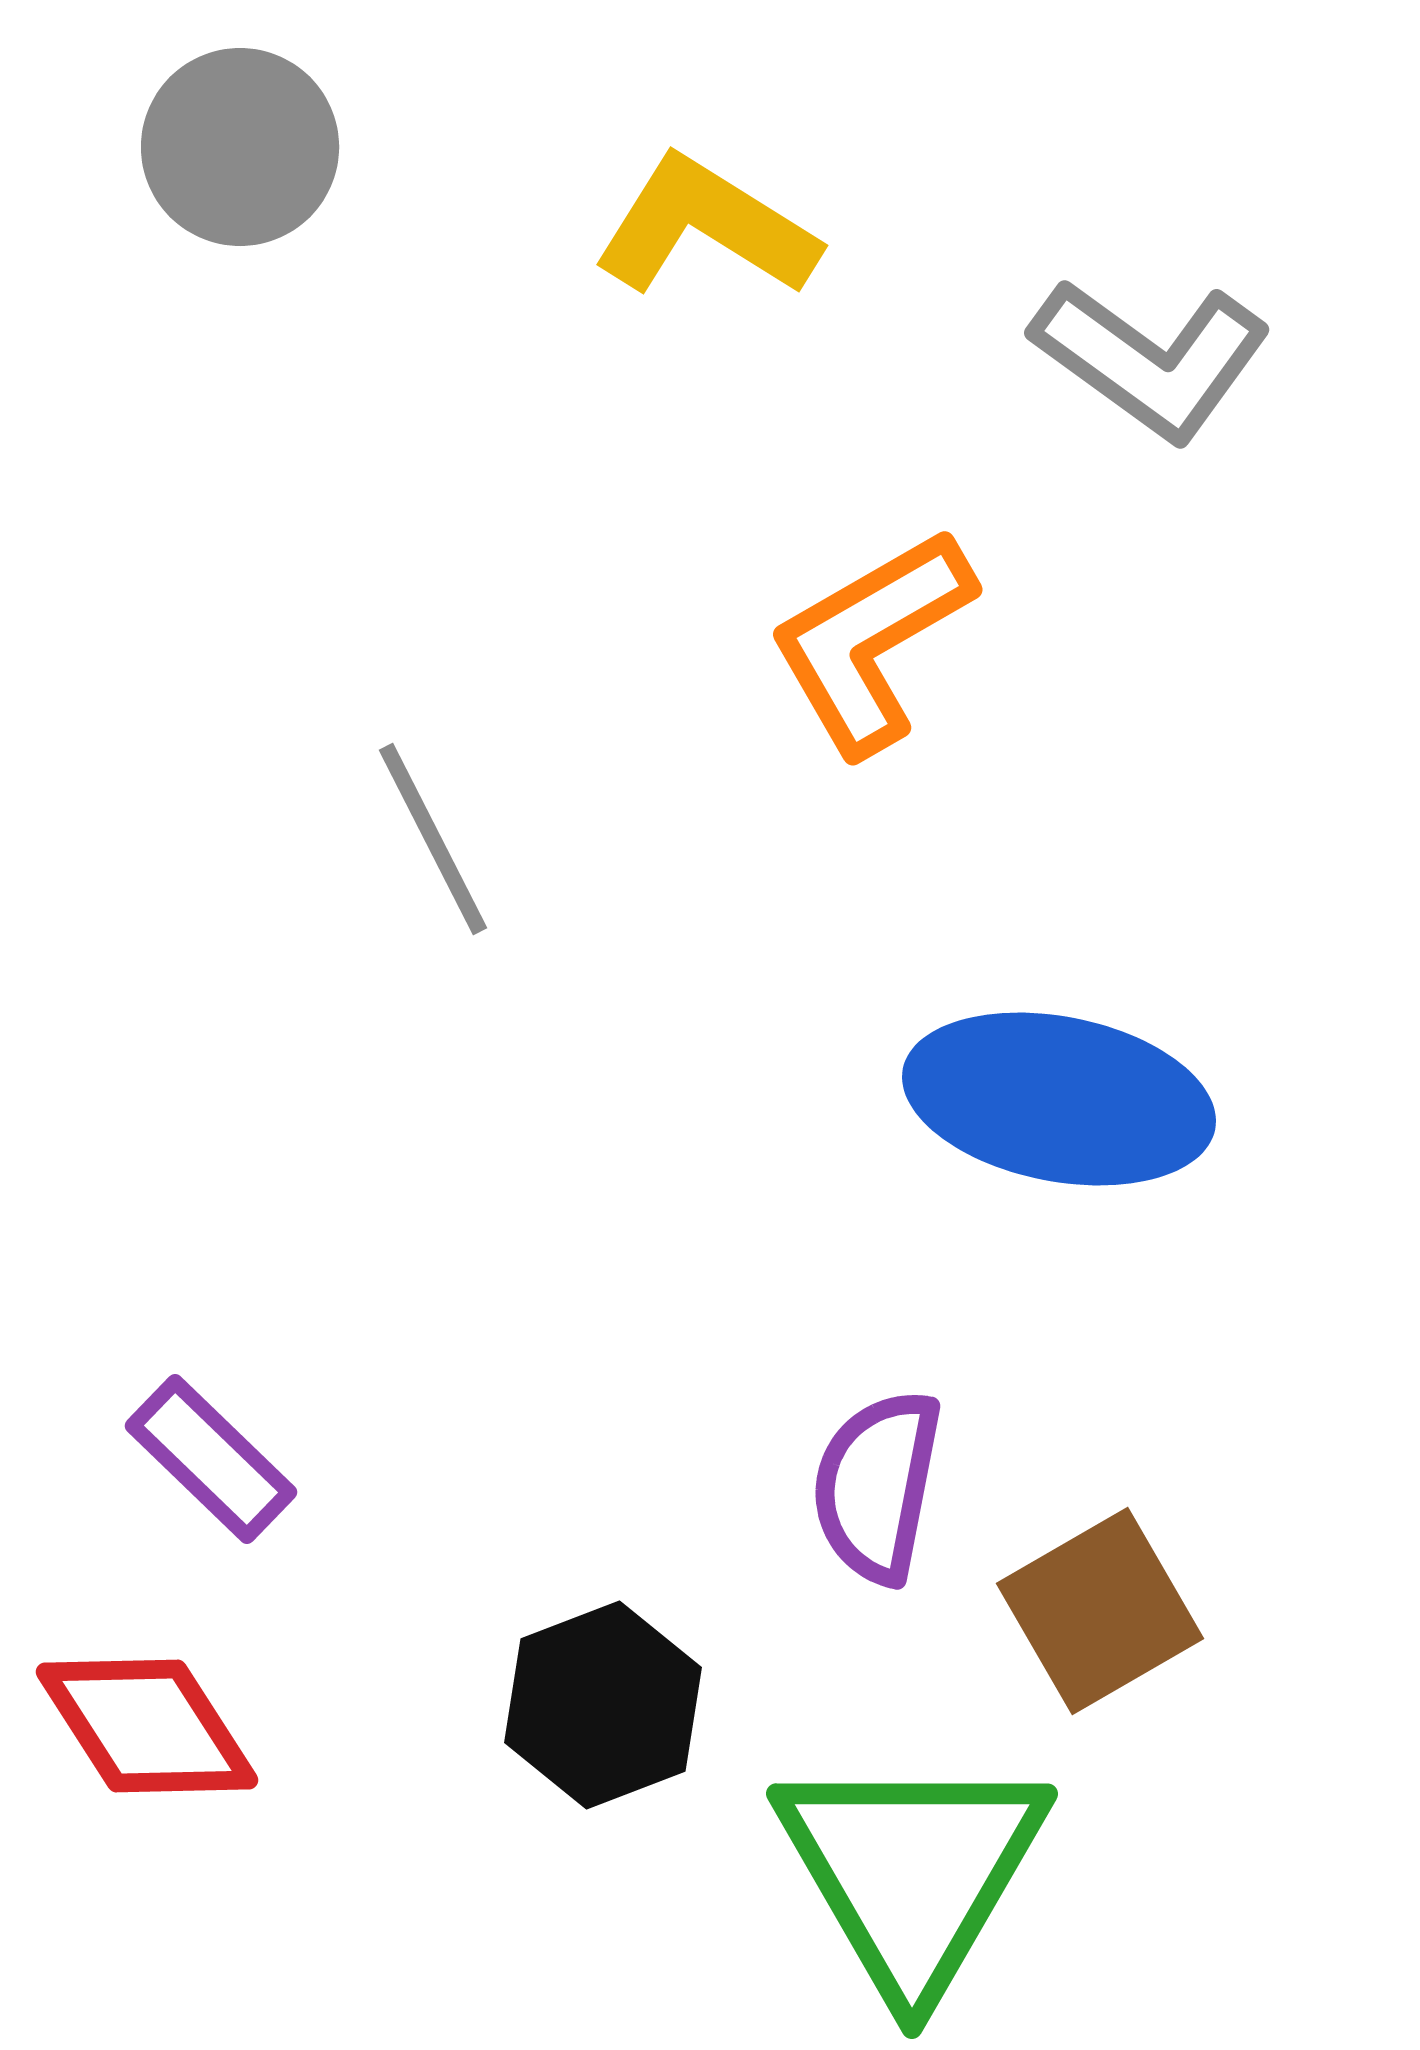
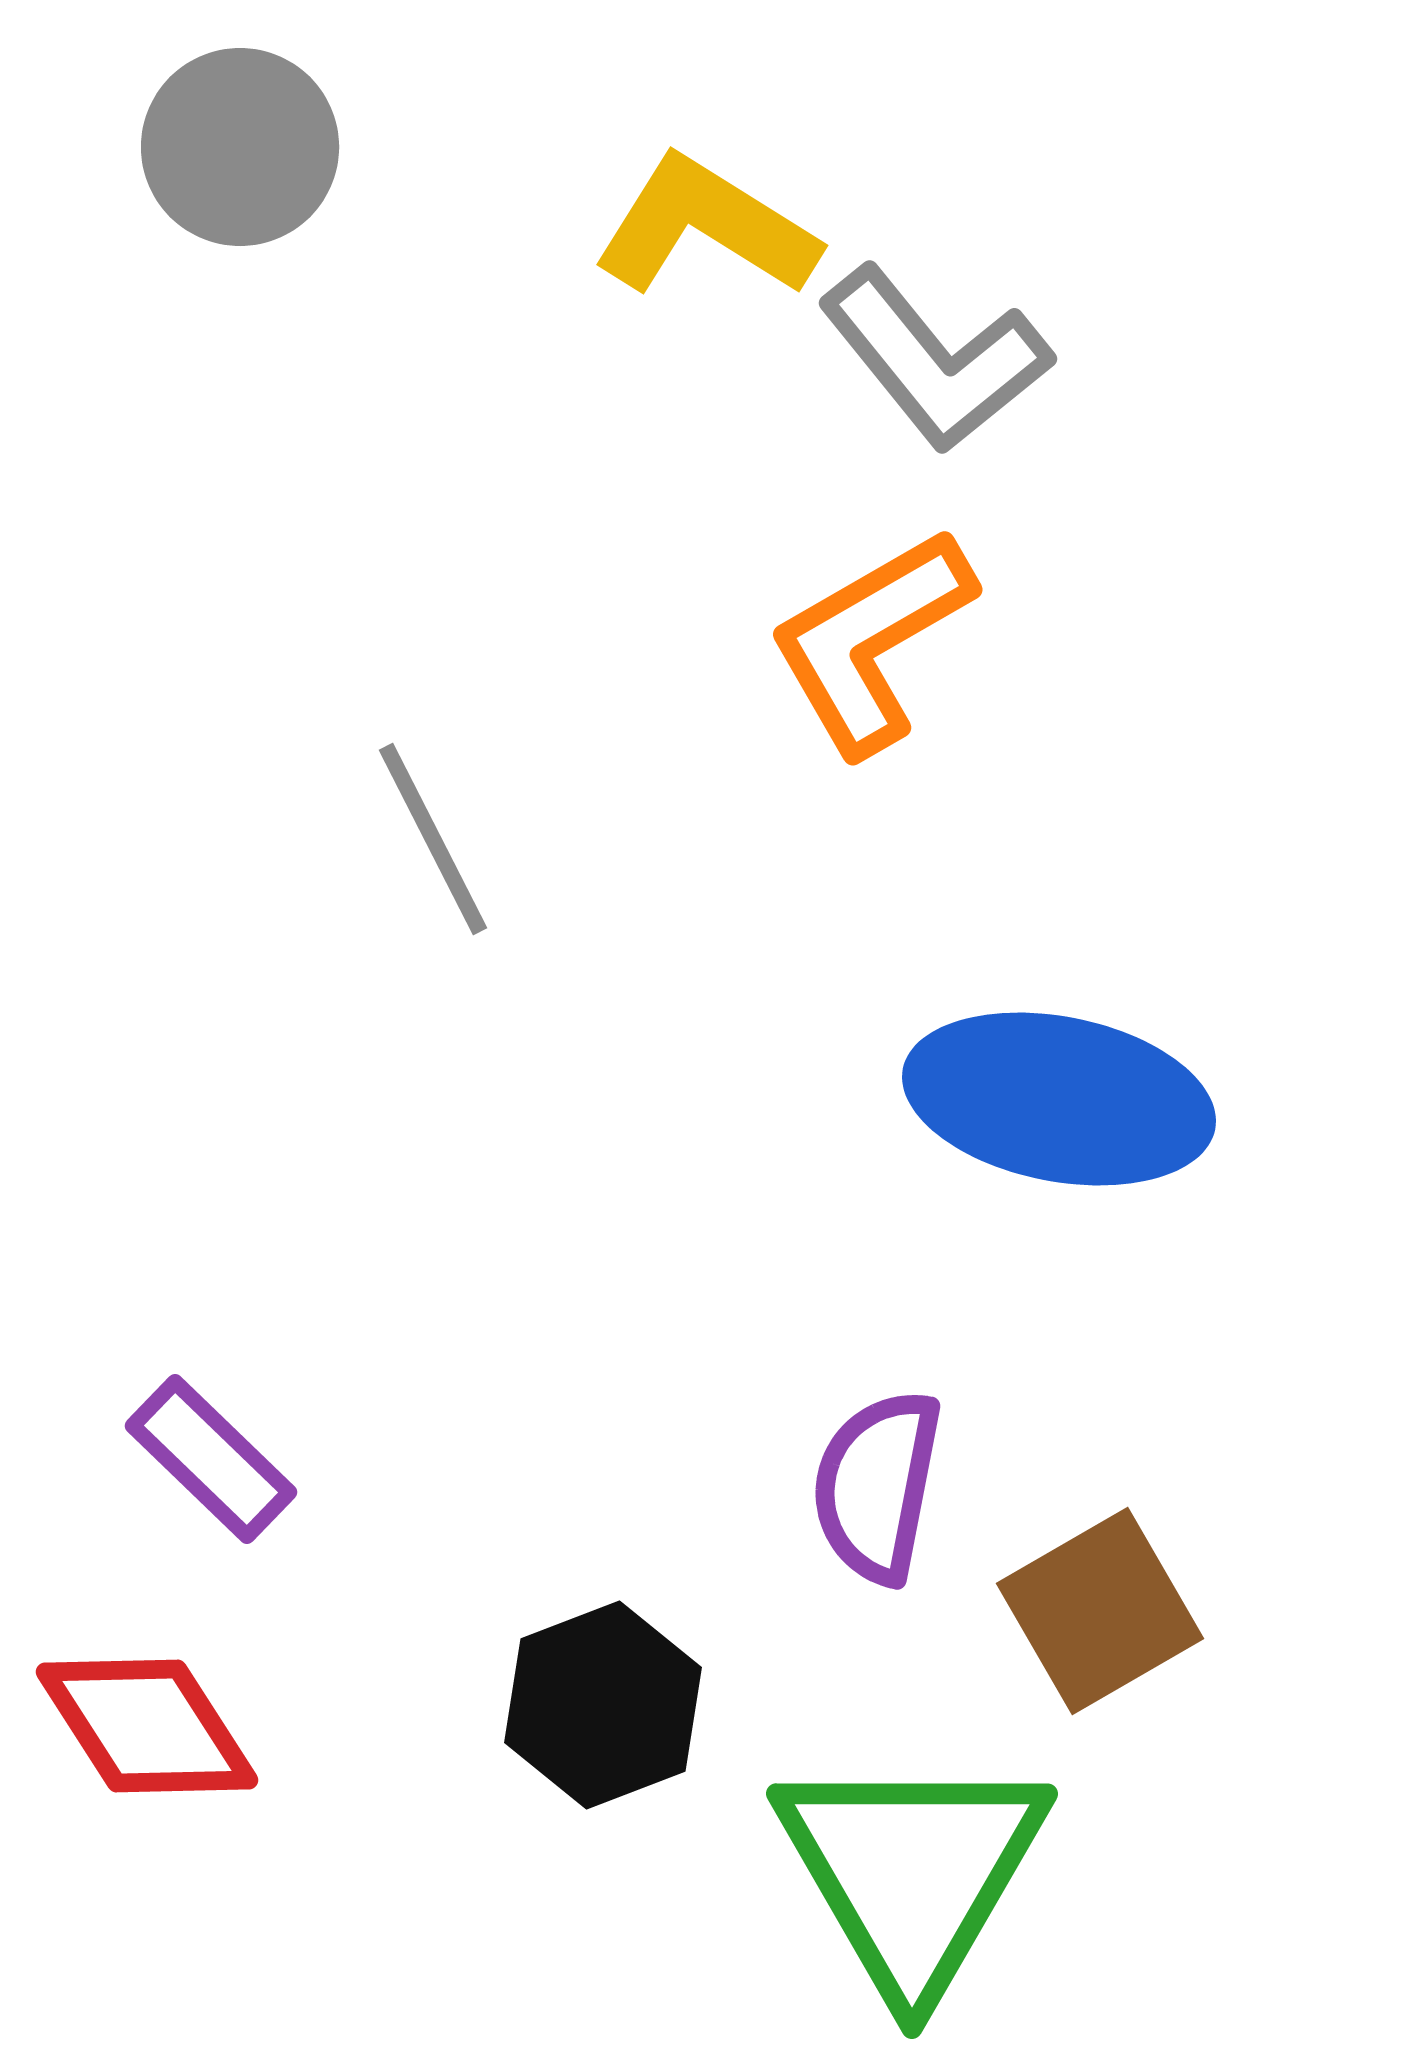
gray L-shape: moved 216 px left; rotated 15 degrees clockwise
